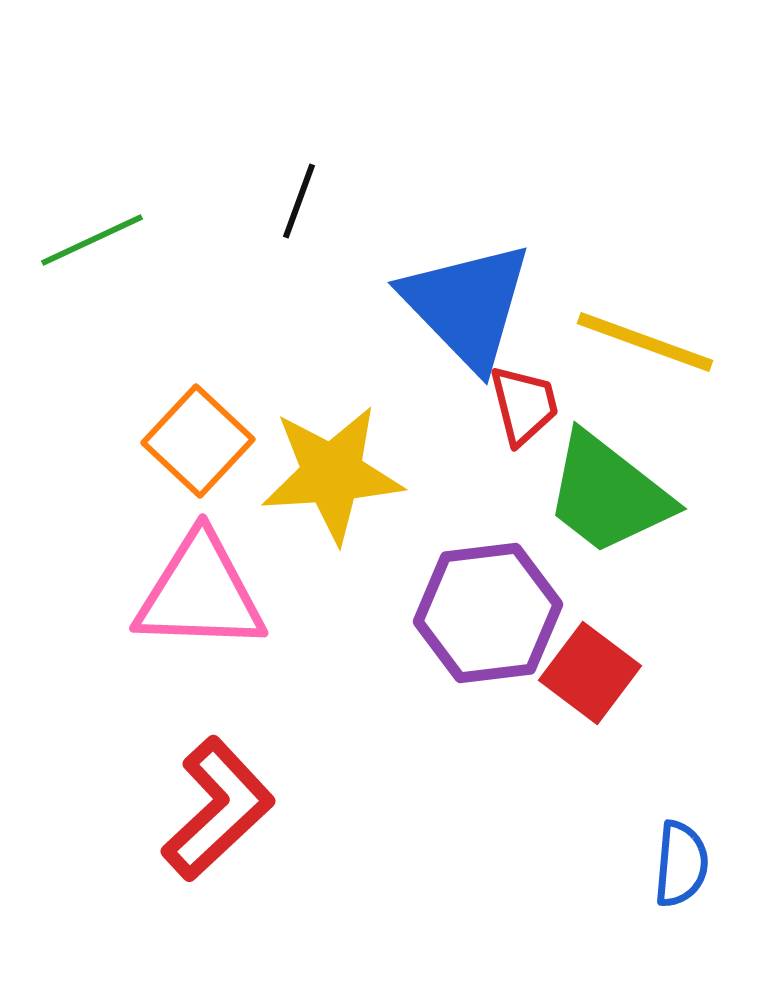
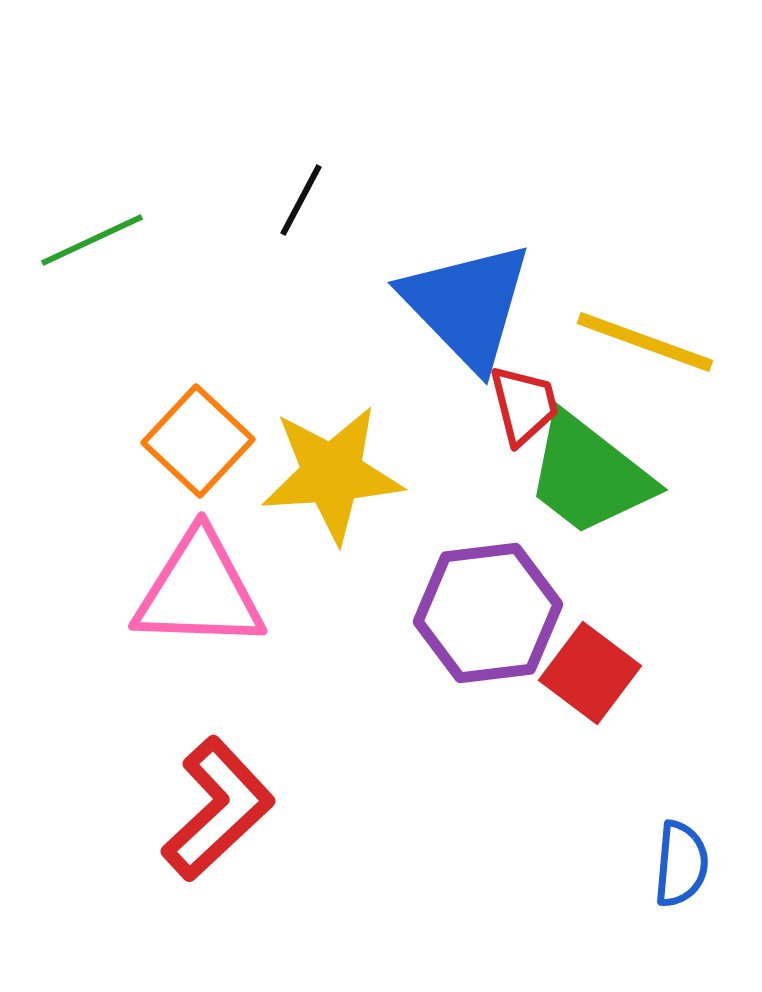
black line: moved 2 px right, 1 px up; rotated 8 degrees clockwise
green trapezoid: moved 19 px left, 19 px up
pink triangle: moved 1 px left, 2 px up
